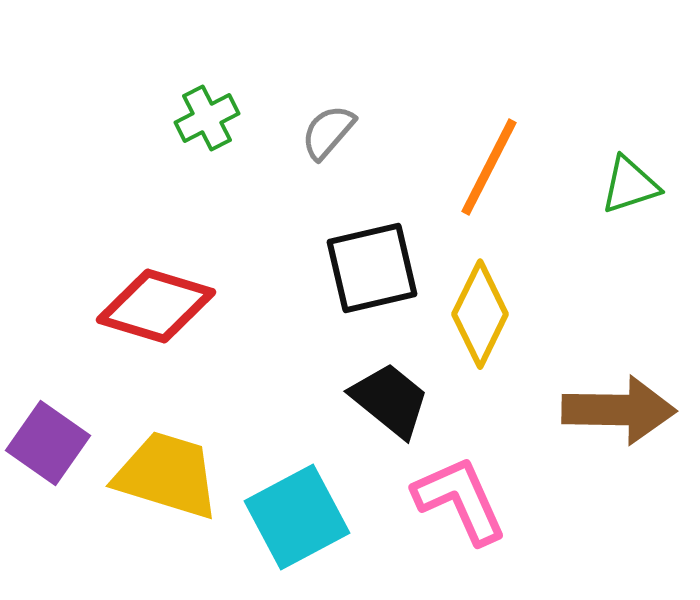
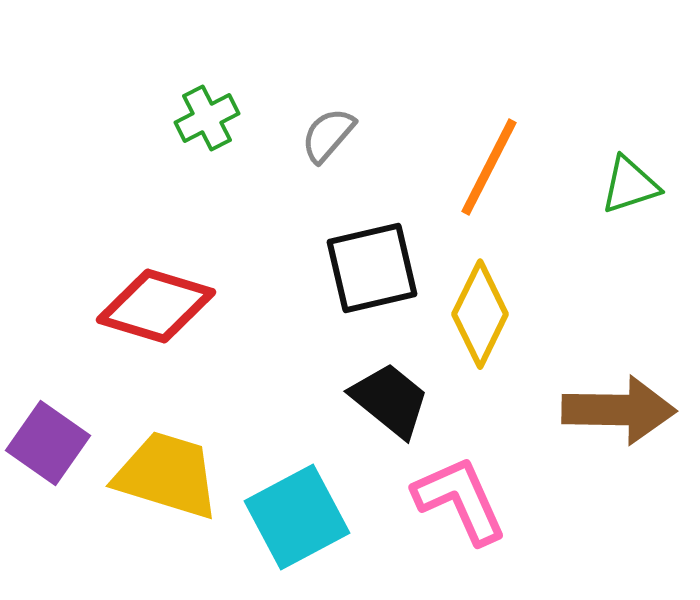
gray semicircle: moved 3 px down
